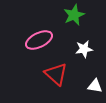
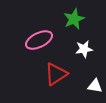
green star: moved 4 px down
red triangle: rotated 45 degrees clockwise
